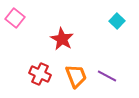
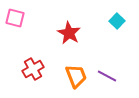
pink square: rotated 24 degrees counterclockwise
red star: moved 7 px right, 6 px up
red cross: moved 7 px left, 5 px up; rotated 35 degrees clockwise
